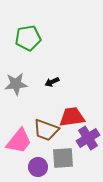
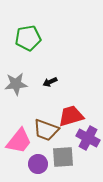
black arrow: moved 2 px left
red trapezoid: moved 1 px left, 1 px up; rotated 8 degrees counterclockwise
purple cross: rotated 30 degrees counterclockwise
gray square: moved 1 px up
purple circle: moved 3 px up
